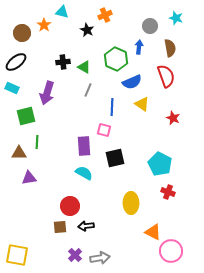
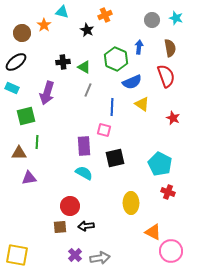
gray circle: moved 2 px right, 6 px up
